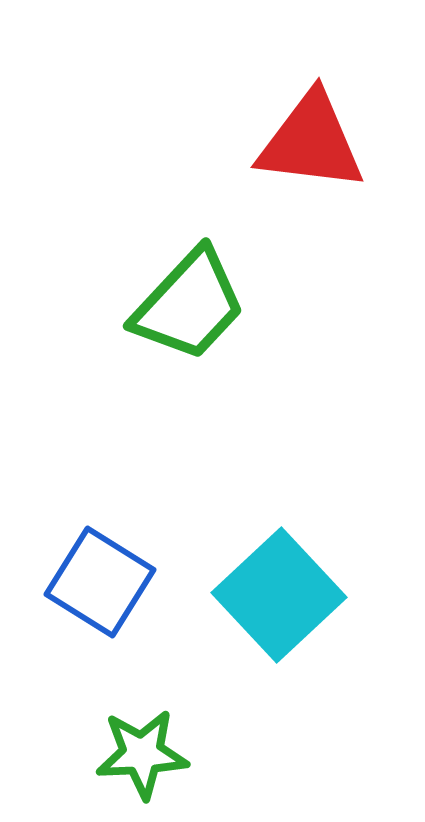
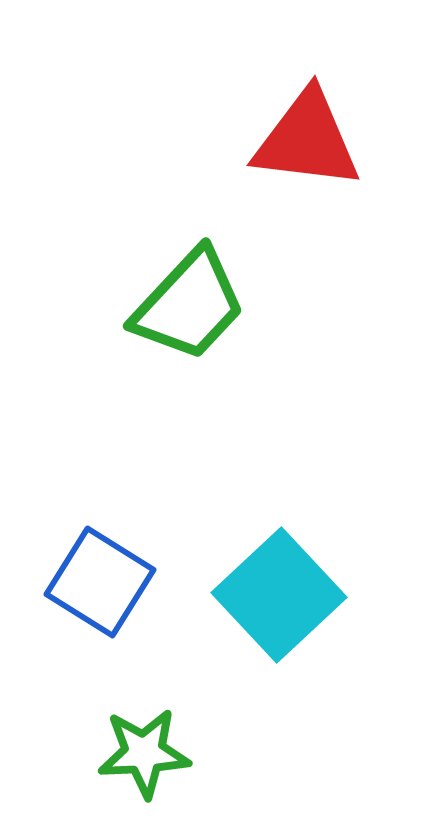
red triangle: moved 4 px left, 2 px up
green star: moved 2 px right, 1 px up
